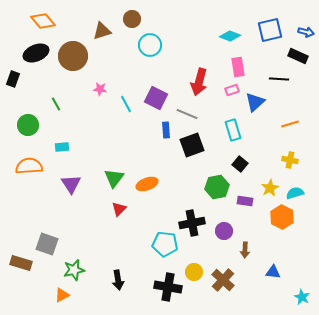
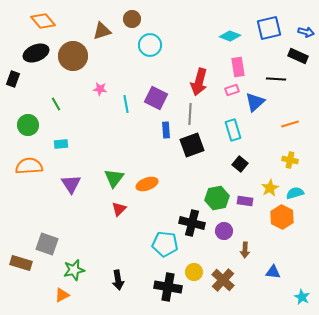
blue square at (270, 30): moved 1 px left, 2 px up
black line at (279, 79): moved 3 px left
cyan line at (126, 104): rotated 18 degrees clockwise
gray line at (187, 114): moved 3 px right; rotated 70 degrees clockwise
cyan rectangle at (62, 147): moved 1 px left, 3 px up
green hexagon at (217, 187): moved 11 px down
black cross at (192, 223): rotated 25 degrees clockwise
